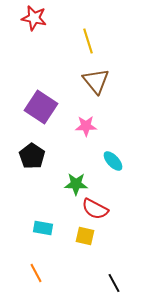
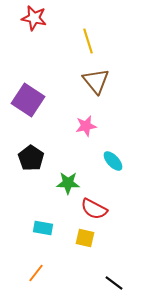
purple square: moved 13 px left, 7 px up
pink star: rotated 10 degrees counterclockwise
black pentagon: moved 1 px left, 2 px down
green star: moved 8 px left, 1 px up
red semicircle: moved 1 px left
yellow square: moved 2 px down
orange line: rotated 66 degrees clockwise
black line: rotated 24 degrees counterclockwise
